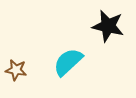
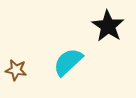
black star: rotated 20 degrees clockwise
